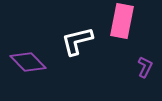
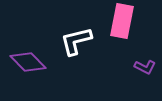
white L-shape: moved 1 px left
purple L-shape: rotated 90 degrees clockwise
